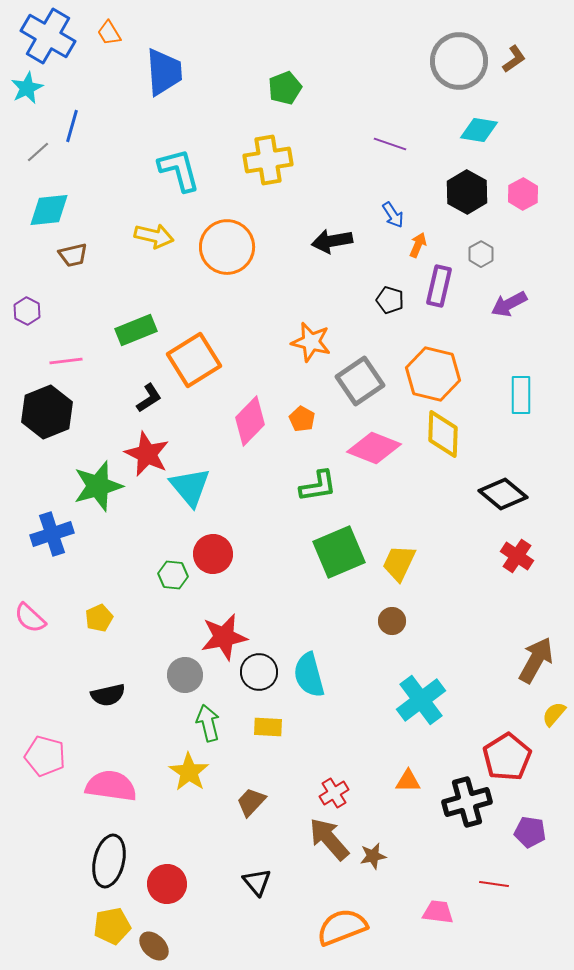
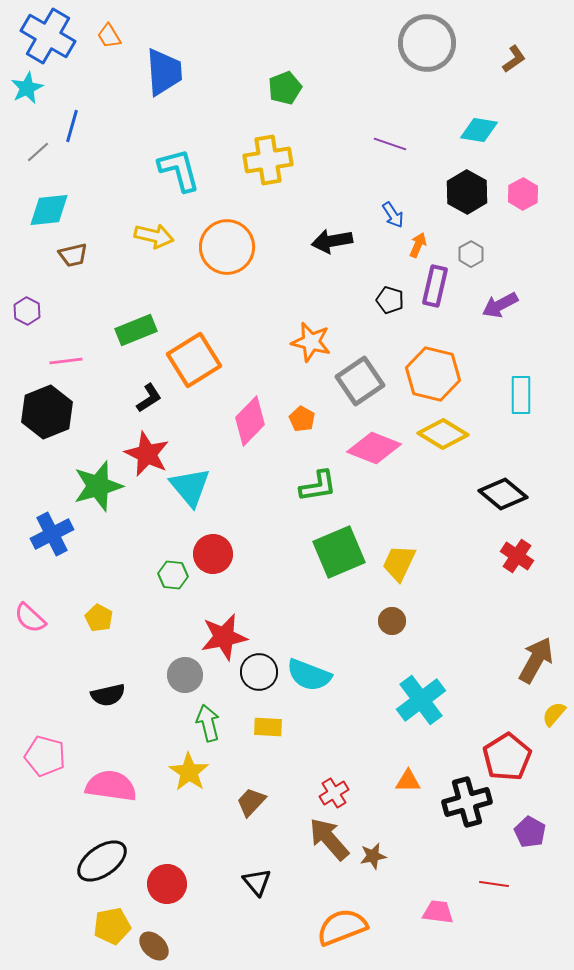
orange trapezoid at (109, 33): moved 3 px down
gray circle at (459, 61): moved 32 px left, 18 px up
gray hexagon at (481, 254): moved 10 px left
purple rectangle at (439, 286): moved 4 px left
purple arrow at (509, 304): moved 9 px left, 1 px down
yellow diamond at (443, 434): rotated 60 degrees counterclockwise
blue cross at (52, 534): rotated 9 degrees counterclockwise
yellow pentagon at (99, 618): rotated 20 degrees counterclockwise
cyan semicircle at (309, 675): rotated 54 degrees counterclockwise
purple pentagon at (530, 832): rotated 20 degrees clockwise
black ellipse at (109, 861): moved 7 px left; rotated 42 degrees clockwise
